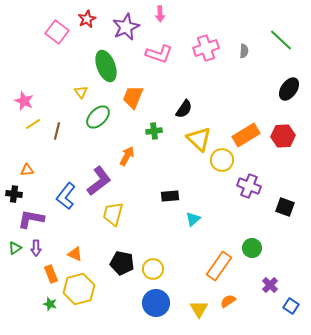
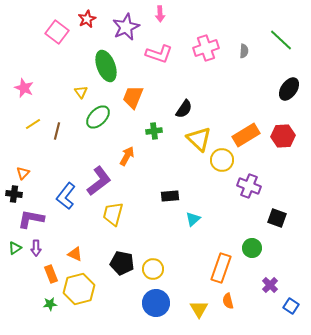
pink star at (24, 101): moved 13 px up
orange triangle at (27, 170): moved 4 px left, 3 px down; rotated 40 degrees counterclockwise
black square at (285, 207): moved 8 px left, 11 px down
orange rectangle at (219, 266): moved 2 px right, 2 px down; rotated 16 degrees counterclockwise
orange semicircle at (228, 301): rotated 70 degrees counterclockwise
green star at (50, 304): rotated 24 degrees counterclockwise
